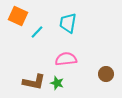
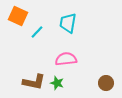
brown circle: moved 9 px down
